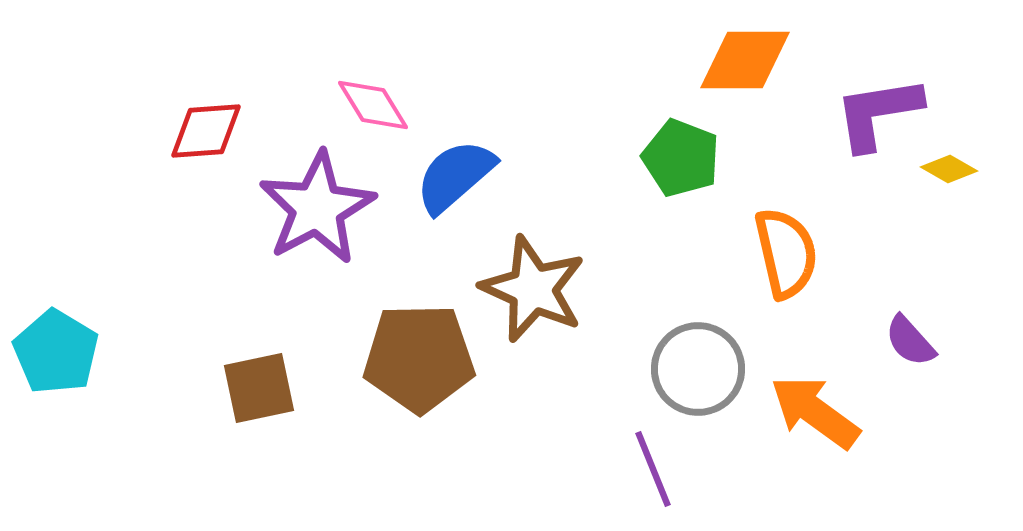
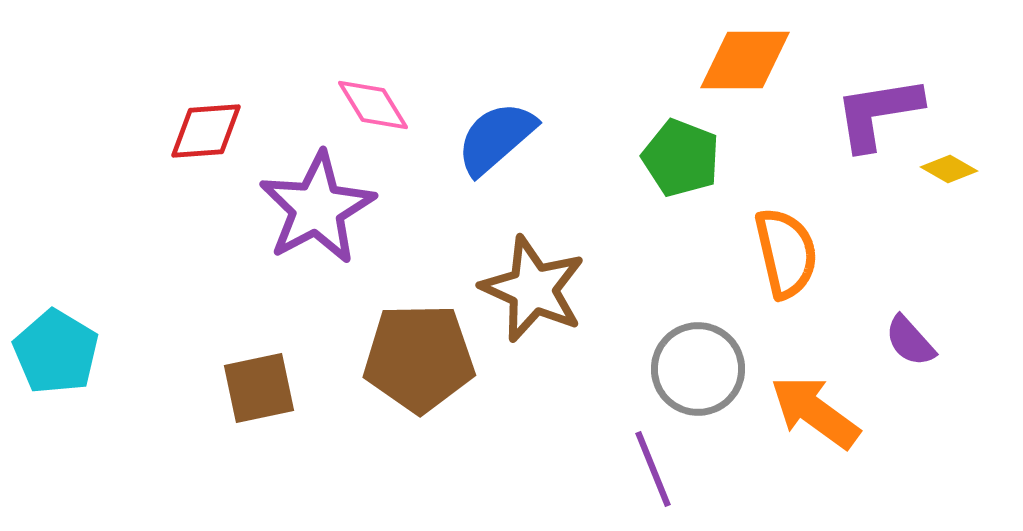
blue semicircle: moved 41 px right, 38 px up
